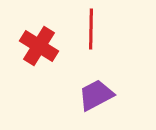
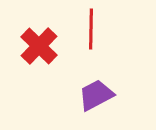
red cross: rotated 12 degrees clockwise
